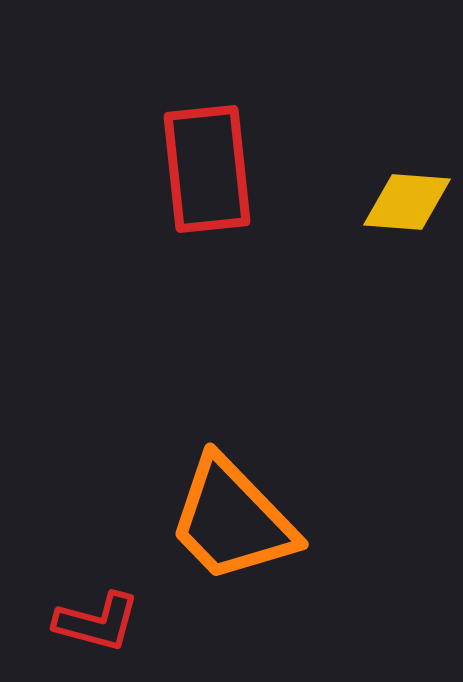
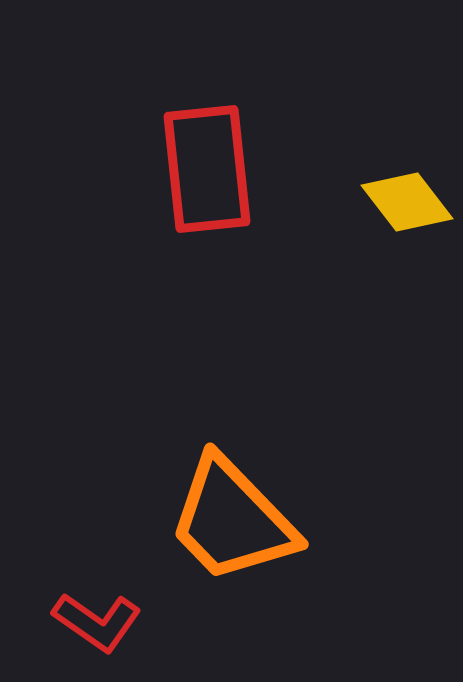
yellow diamond: rotated 48 degrees clockwise
red L-shape: rotated 20 degrees clockwise
